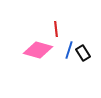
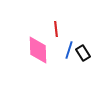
pink diamond: rotated 72 degrees clockwise
